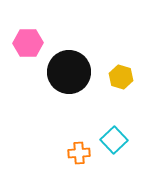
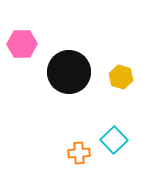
pink hexagon: moved 6 px left, 1 px down
